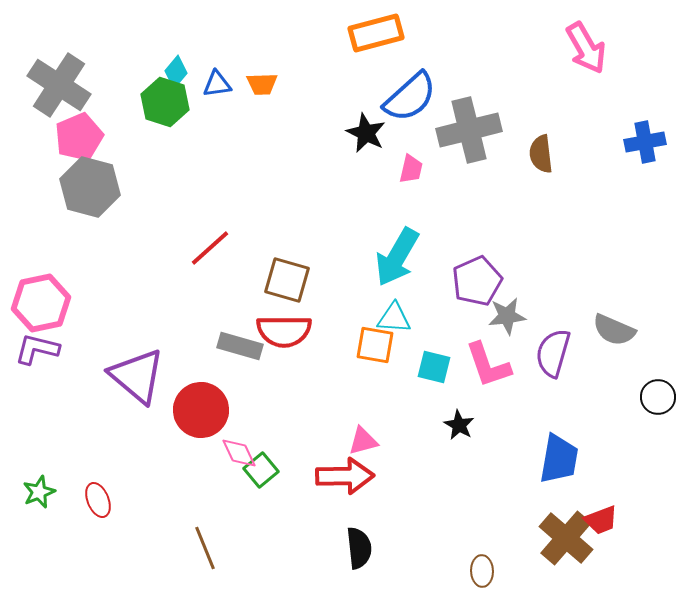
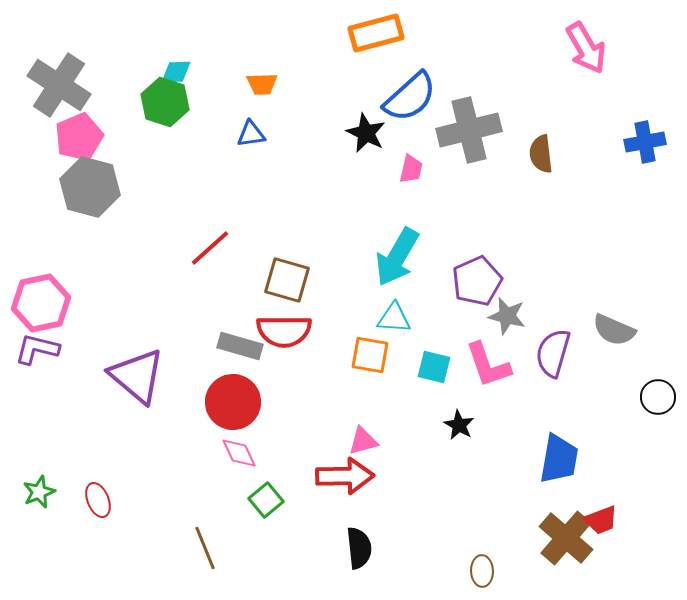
cyan diamond at (176, 72): rotated 48 degrees clockwise
blue triangle at (217, 84): moved 34 px right, 50 px down
gray star at (507, 316): rotated 21 degrees clockwise
orange square at (375, 345): moved 5 px left, 10 px down
red circle at (201, 410): moved 32 px right, 8 px up
green square at (261, 470): moved 5 px right, 30 px down
